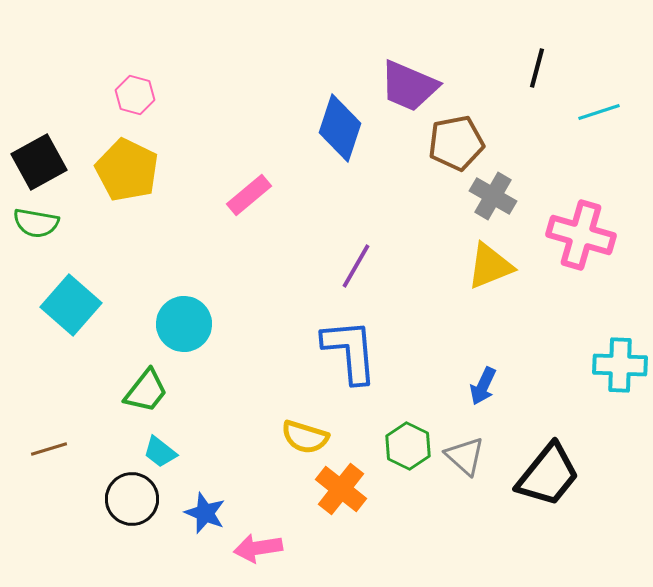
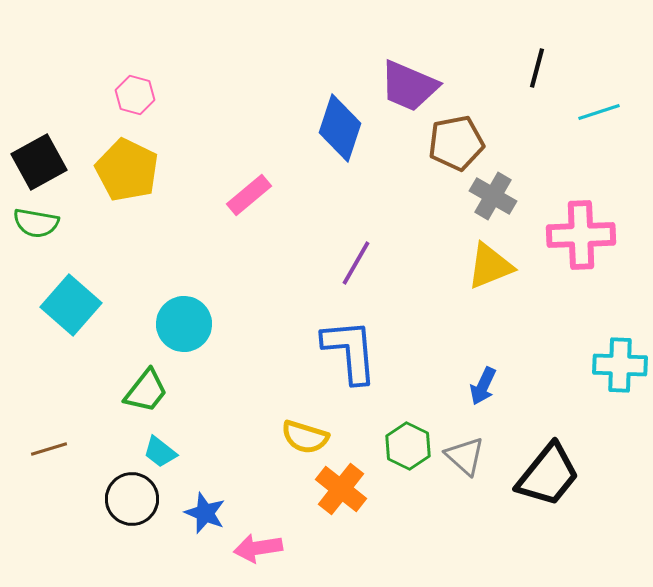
pink cross: rotated 18 degrees counterclockwise
purple line: moved 3 px up
